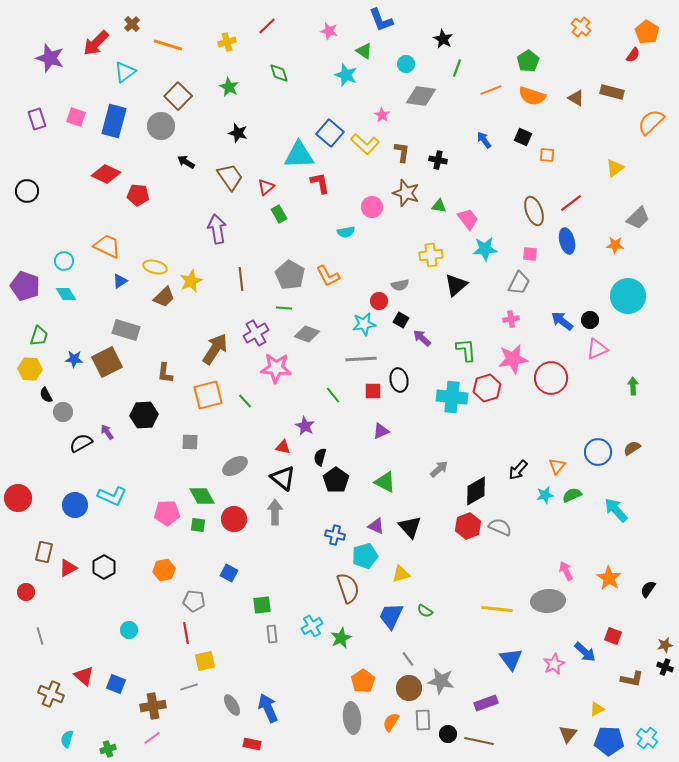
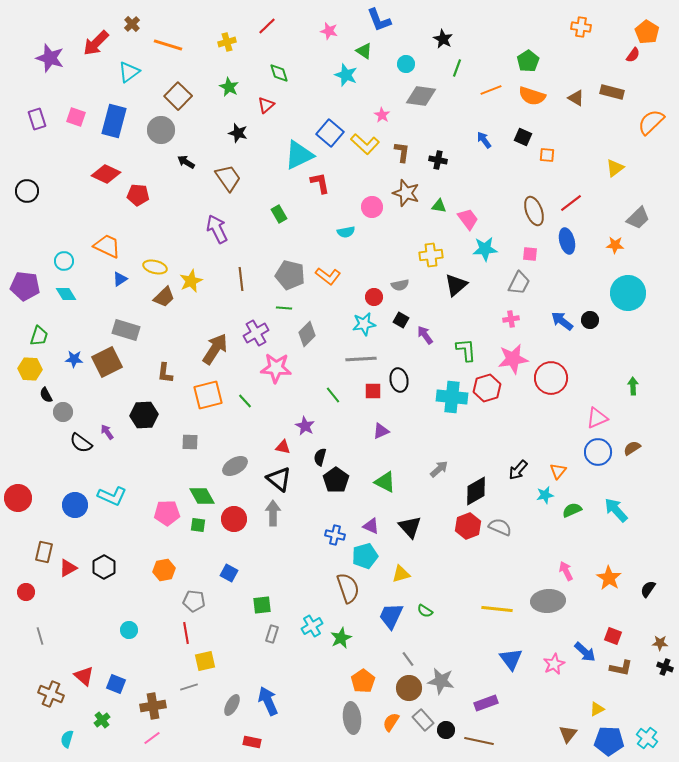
blue L-shape at (381, 20): moved 2 px left
orange cross at (581, 27): rotated 30 degrees counterclockwise
cyan triangle at (125, 72): moved 4 px right
gray circle at (161, 126): moved 4 px down
cyan triangle at (299, 155): rotated 24 degrees counterclockwise
brown trapezoid at (230, 177): moved 2 px left, 1 px down
red triangle at (266, 187): moved 82 px up
purple arrow at (217, 229): rotated 16 degrees counterclockwise
gray pentagon at (290, 275): rotated 16 degrees counterclockwise
orange L-shape at (328, 276): rotated 25 degrees counterclockwise
blue triangle at (120, 281): moved 2 px up
purple pentagon at (25, 286): rotated 12 degrees counterclockwise
cyan circle at (628, 296): moved 3 px up
red circle at (379, 301): moved 5 px left, 4 px up
gray diamond at (307, 334): rotated 65 degrees counterclockwise
purple arrow at (422, 338): moved 3 px right, 3 px up; rotated 12 degrees clockwise
pink triangle at (597, 349): moved 69 px down
black semicircle at (81, 443): rotated 115 degrees counterclockwise
orange triangle at (557, 466): moved 1 px right, 5 px down
black triangle at (283, 478): moved 4 px left, 1 px down
green semicircle at (572, 495): moved 15 px down
gray arrow at (275, 512): moved 2 px left, 1 px down
purple triangle at (376, 526): moved 5 px left
gray rectangle at (272, 634): rotated 24 degrees clockwise
brown star at (665, 645): moved 5 px left, 2 px up; rotated 14 degrees clockwise
brown L-shape at (632, 679): moved 11 px left, 11 px up
gray ellipse at (232, 705): rotated 60 degrees clockwise
blue arrow at (268, 708): moved 7 px up
gray rectangle at (423, 720): rotated 40 degrees counterclockwise
black circle at (448, 734): moved 2 px left, 4 px up
red rectangle at (252, 744): moved 2 px up
green cross at (108, 749): moved 6 px left, 29 px up; rotated 21 degrees counterclockwise
